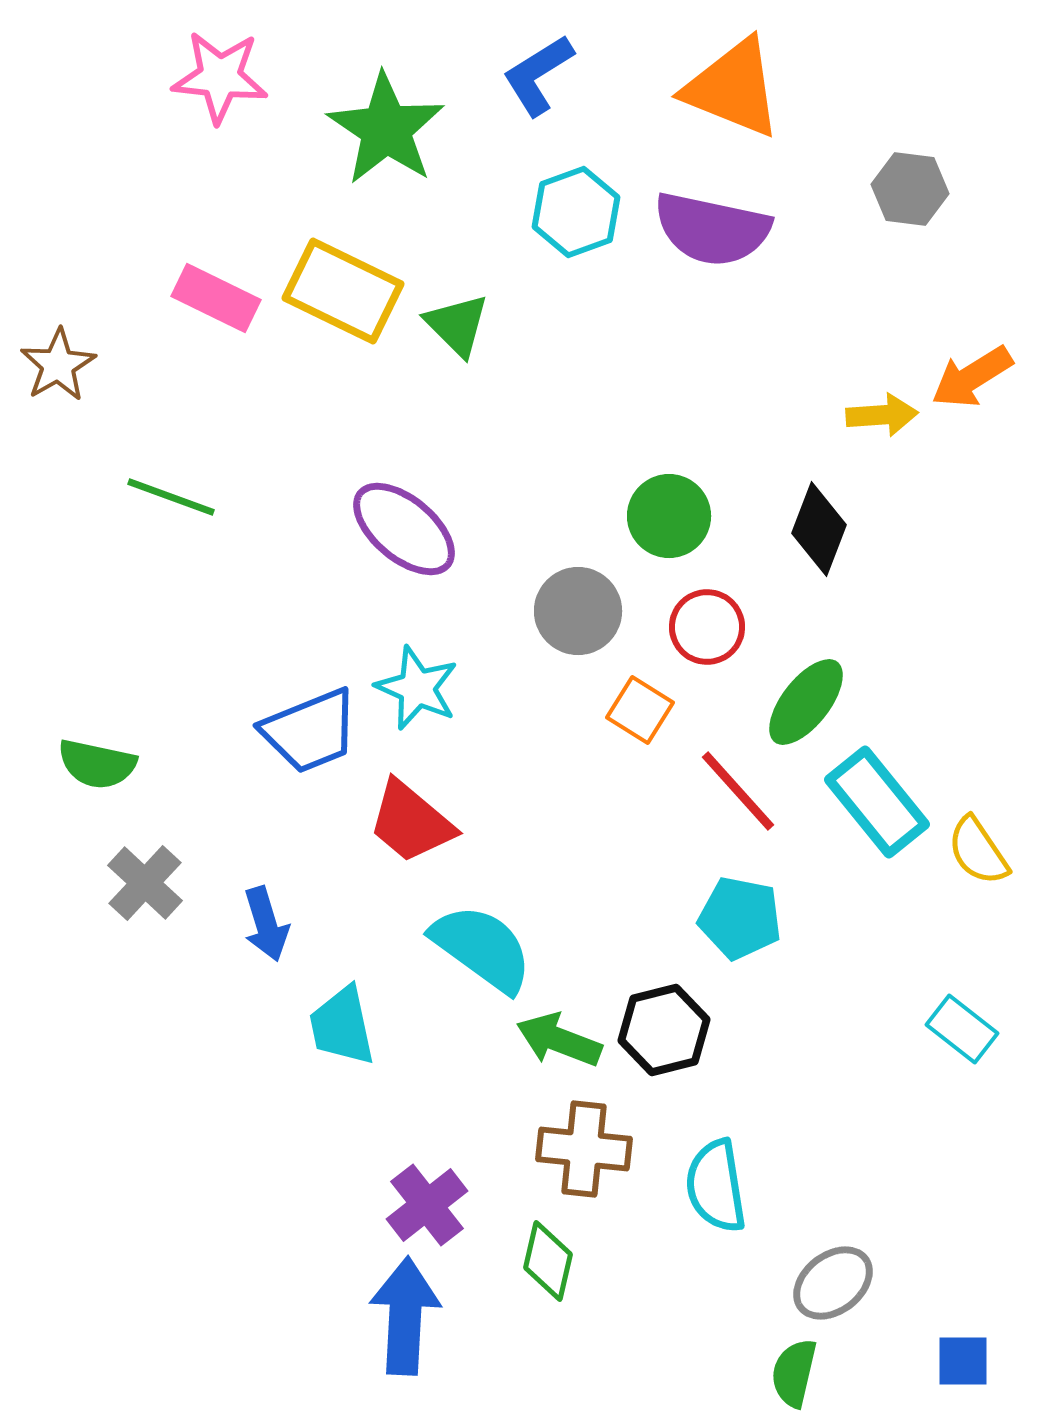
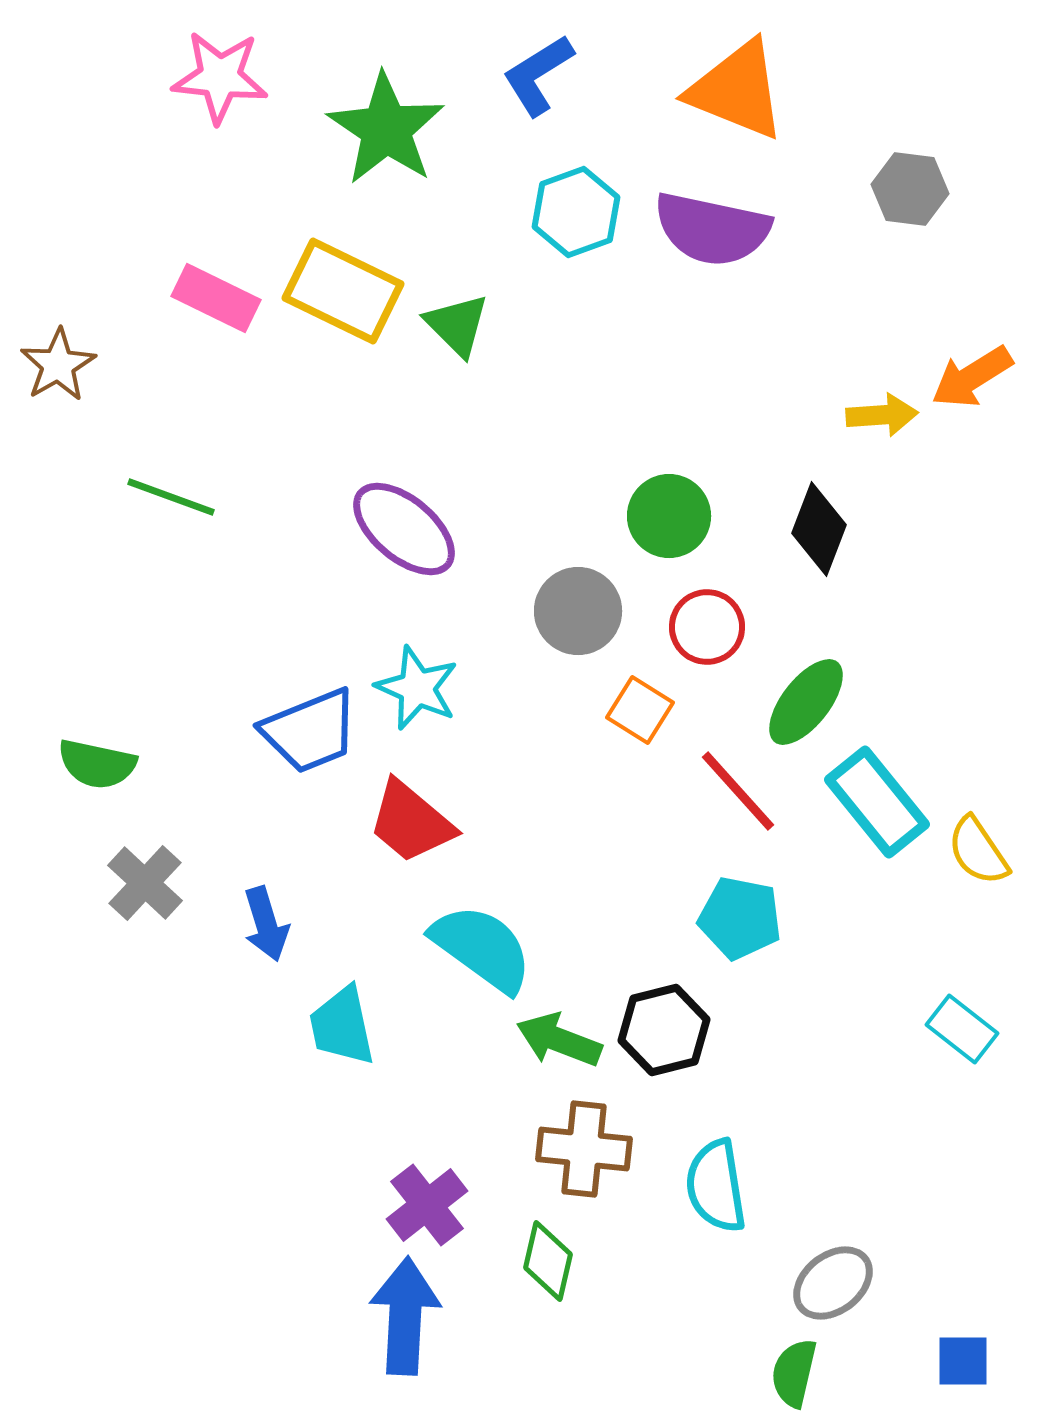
orange triangle at (733, 88): moved 4 px right, 2 px down
